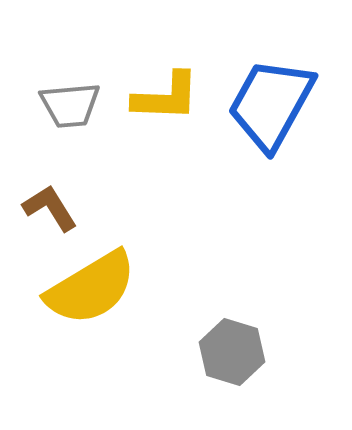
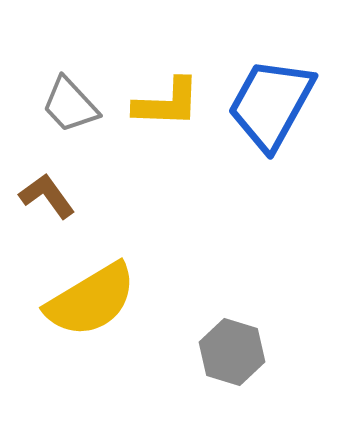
yellow L-shape: moved 1 px right, 6 px down
gray trapezoid: rotated 52 degrees clockwise
brown L-shape: moved 3 px left, 12 px up; rotated 4 degrees counterclockwise
yellow semicircle: moved 12 px down
